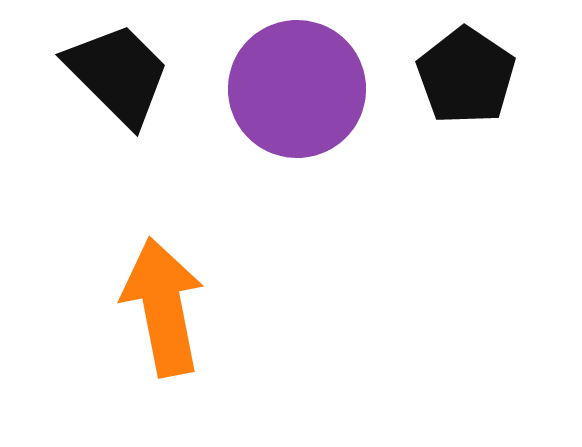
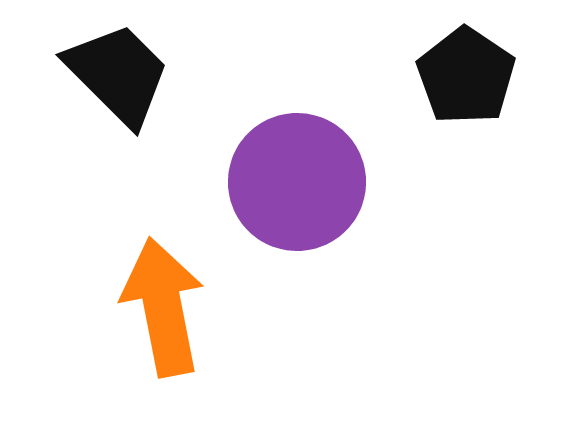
purple circle: moved 93 px down
